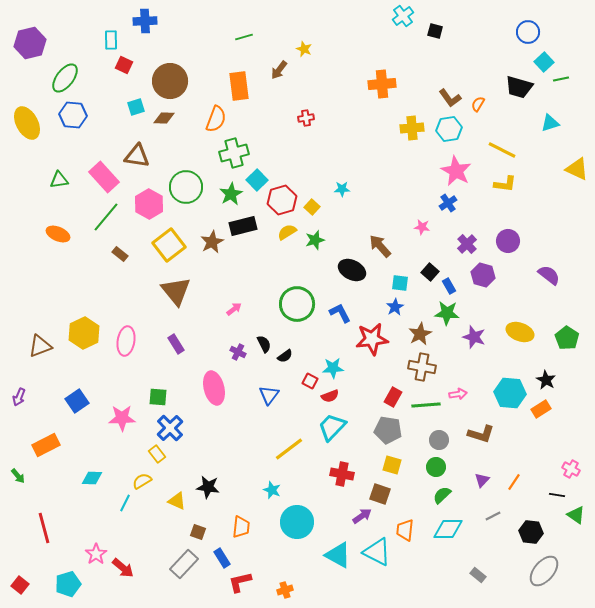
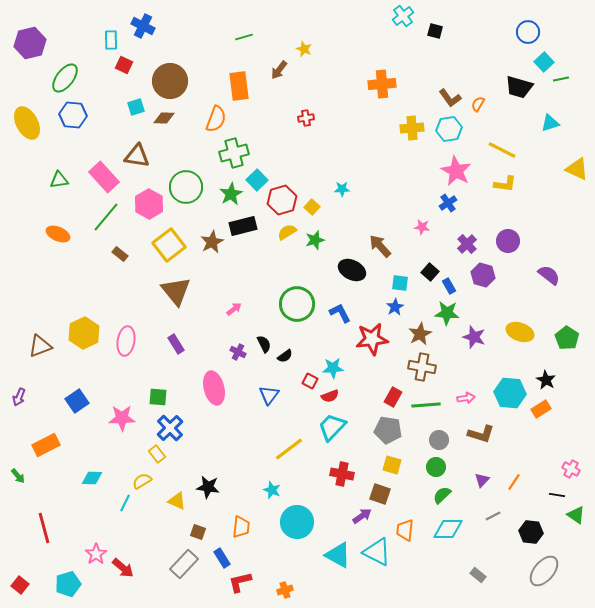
blue cross at (145, 21): moved 2 px left, 5 px down; rotated 30 degrees clockwise
pink arrow at (458, 394): moved 8 px right, 4 px down
